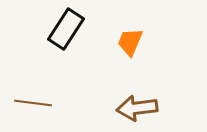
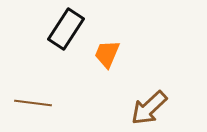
orange trapezoid: moved 23 px left, 12 px down
brown arrow: moved 12 px right; rotated 36 degrees counterclockwise
